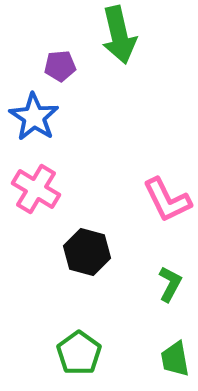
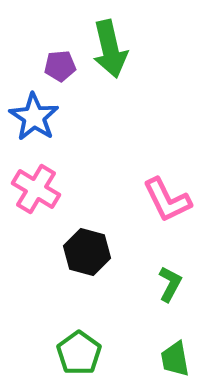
green arrow: moved 9 px left, 14 px down
